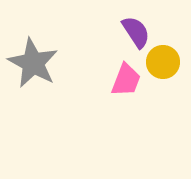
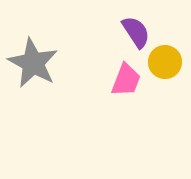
yellow circle: moved 2 px right
